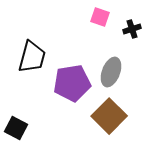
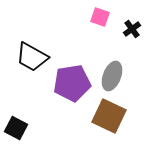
black cross: rotated 18 degrees counterclockwise
black trapezoid: rotated 104 degrees clockwise
gray ellipse: moved 1 px right, 4 px down
brown square: rotated 20 degrees counterclockwise
